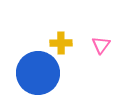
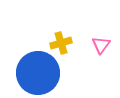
yellow cross: rotated 15 degrees counterclockwise
